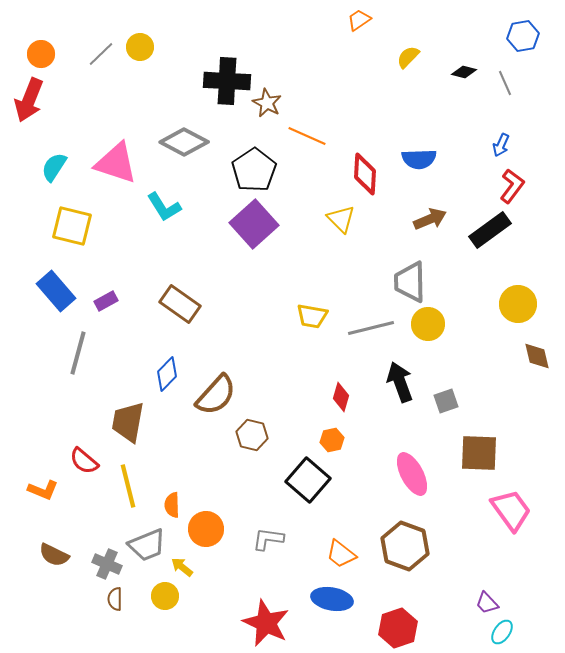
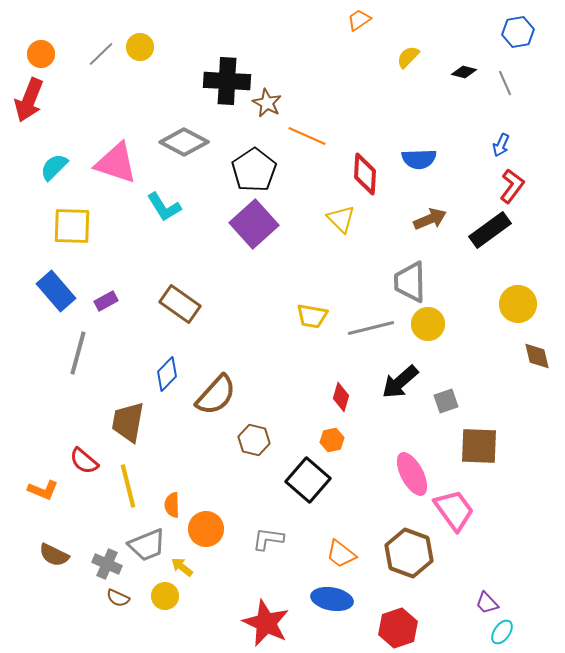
blue hexagon at (523, 36): moved 5 px left, 4 px up
cyan semicircle at (54, 167): rotated 12 degrees clockwise
yellow square at (72, 226): rotated 12 degrees counterclockwise
black arrow at (400, 382): rotated 111 degrees counterclockwise
brown hexagon at (252, 435): moved 2 px right, 5 px down
brown square at (479, 453): moved 7 px up
pink trapezoid at (511, 510): moved 57 px left
brown hexagon at (405, 546): moved 4 px right, 7 px down
brown semicircle at (115, 599): moved 3 px right, 1 px up; rotated 65 degrees counterclockwise
